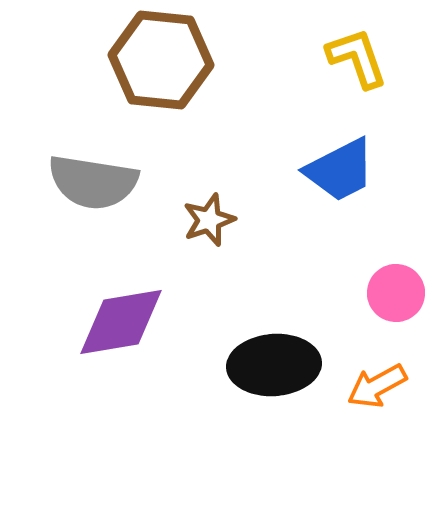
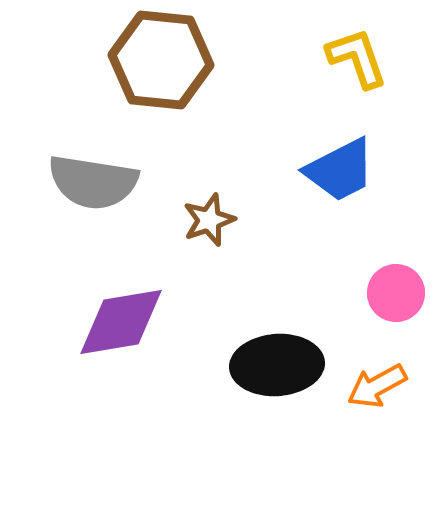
black ellipse: moved 3 px right
